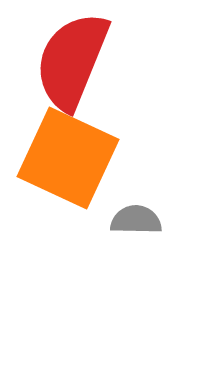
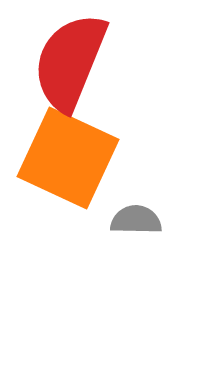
red semicircle: moved 2 px left, 1 px down
